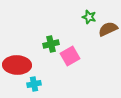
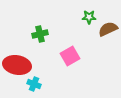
green star: rotated 16 degrees counterclockwise
green cross: moved 11 px left, 10 px up
red ellipse: rotated 8 degrees clockwise
cyan cross: rotated 32 degrees clockwise
